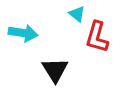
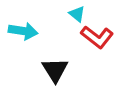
cyan arrow: moved 2 px up
red L-shape: rotated 68 degrees counterclockwise
